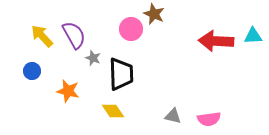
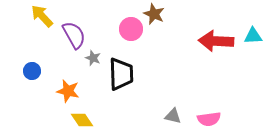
yellow arrow: moved 20 px up
yellow diamond: moved 31 px left, 9 px down
